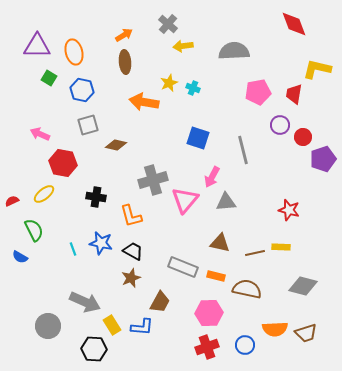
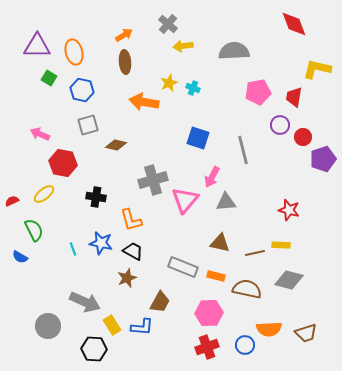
red trapezoid at (294, 94): moved 3 px down
orange L-shape at (131, 216): moved 4 px down
yellow rectangle at (281, 247): moved 2 px up
brown star at (131, 278): moved 4 px left
gray diamond at (303, 286): moved 14 px left, 6 px up
orange semicircle at (275, 329): moved 6 px left
